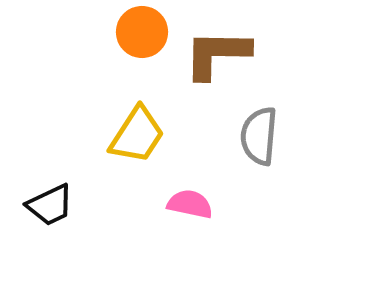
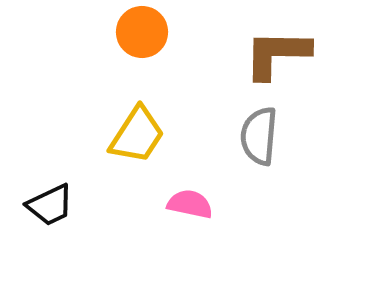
brown L-shape: moved 60 px right
